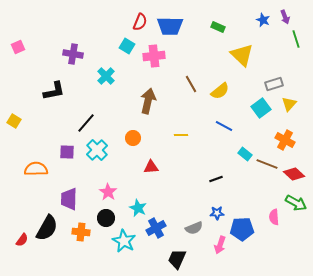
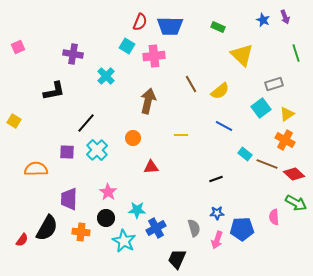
green line at (296, 39): moved 14 px down
yellow triangle at (289, 104): moved 2 px left, 10 px down; rotated 14 degrees clockwise
cyan star at (138, 208): moved 1 px left, 2 px down; rotated 24 degrees counterclockwise
gray semicircle at (194, 228): rotated 84 degrees counterclockwise
pink arrow at (220, 245): moved 3 px left, 5 px up
